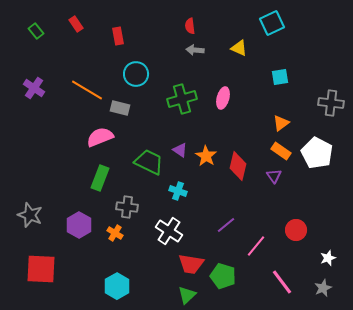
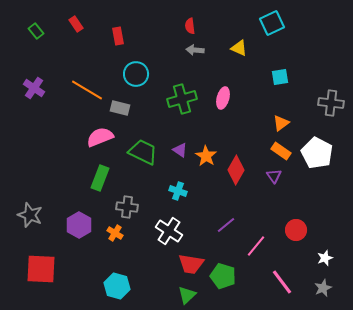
green trapezoid at (149, 162): moved 6 px left, 10 px up
red diamond at (238, 166): moved 2 px left, 4 px down; rotated 16 degrees clockwise
white star at (328, 258): moved 3 px left
cyan hexagon at (117, 286): rotated 15 degrees counterclockwise
